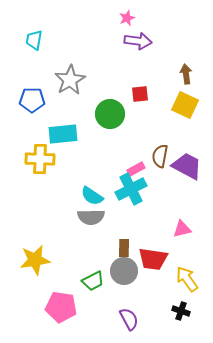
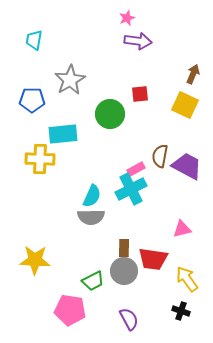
brown arrow: moved 7 px right; rotated 30 degrees clockwise
cyan semicircle: rotated 100 degrees counterclockwise
yellow star: rotated 12 degrees clockwise
pink pentagon: moved 9 px right, 3 px down
